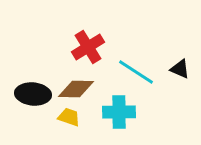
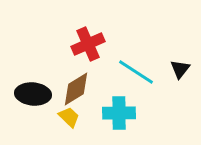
red cross: moved 3 px up; rotated 8 degrees clockwise
black triangle: rotated 45 degrees clockwise
brown diamond: rotated 33 degrees counterclockwise
cyan cross: moved 1 px down
yellow trapezoid: rotated 25 degrees clockwise
